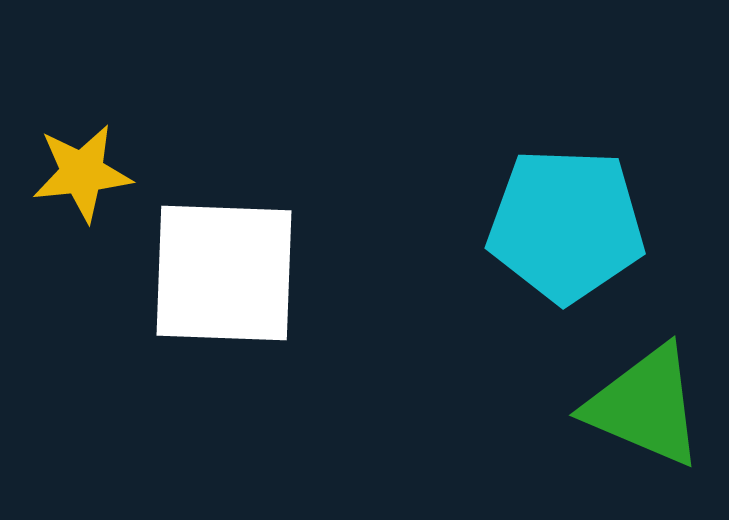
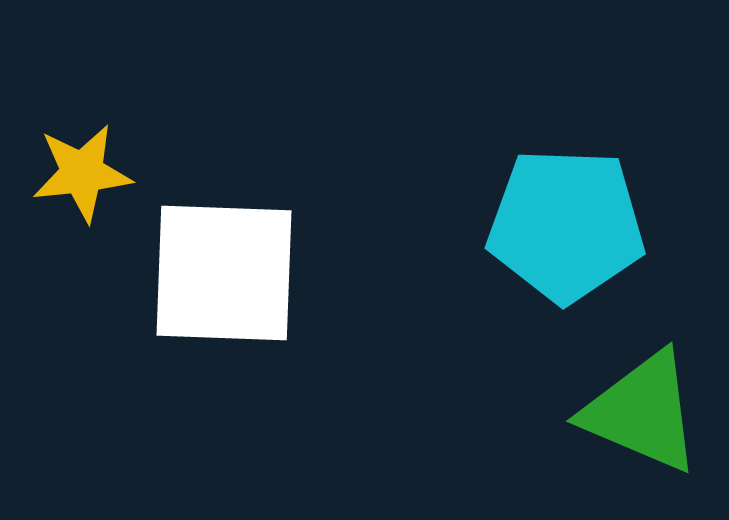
green triangle: moved 3 px left, 6 px down
